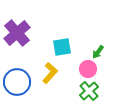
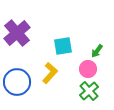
cyan square: moved 1 px right, 1 px up
green arrow: moved 1 px left, 1 px up
